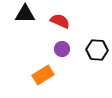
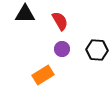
red semicircle: rotated 36 degrees clockwise
